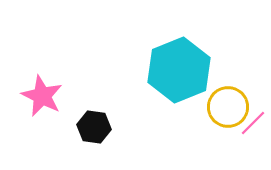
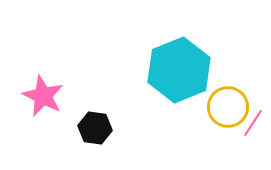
pink star: moved 1 px right
pink line: rotated 12 degrees counterclockwise
black hexagon: moved 1 px right, 1 px down
